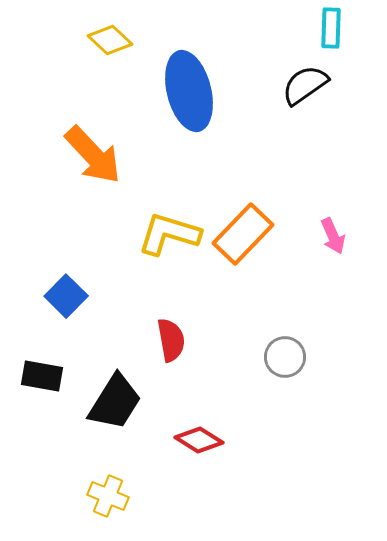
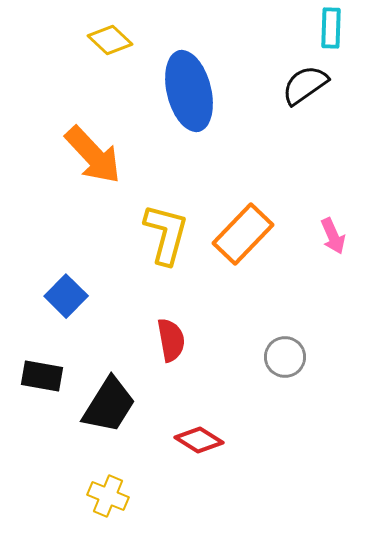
yellow L-shape: moved 3 px left; rotated 88 degrees clockwise
black trapezoid: moved 6 px left, 3 px down
